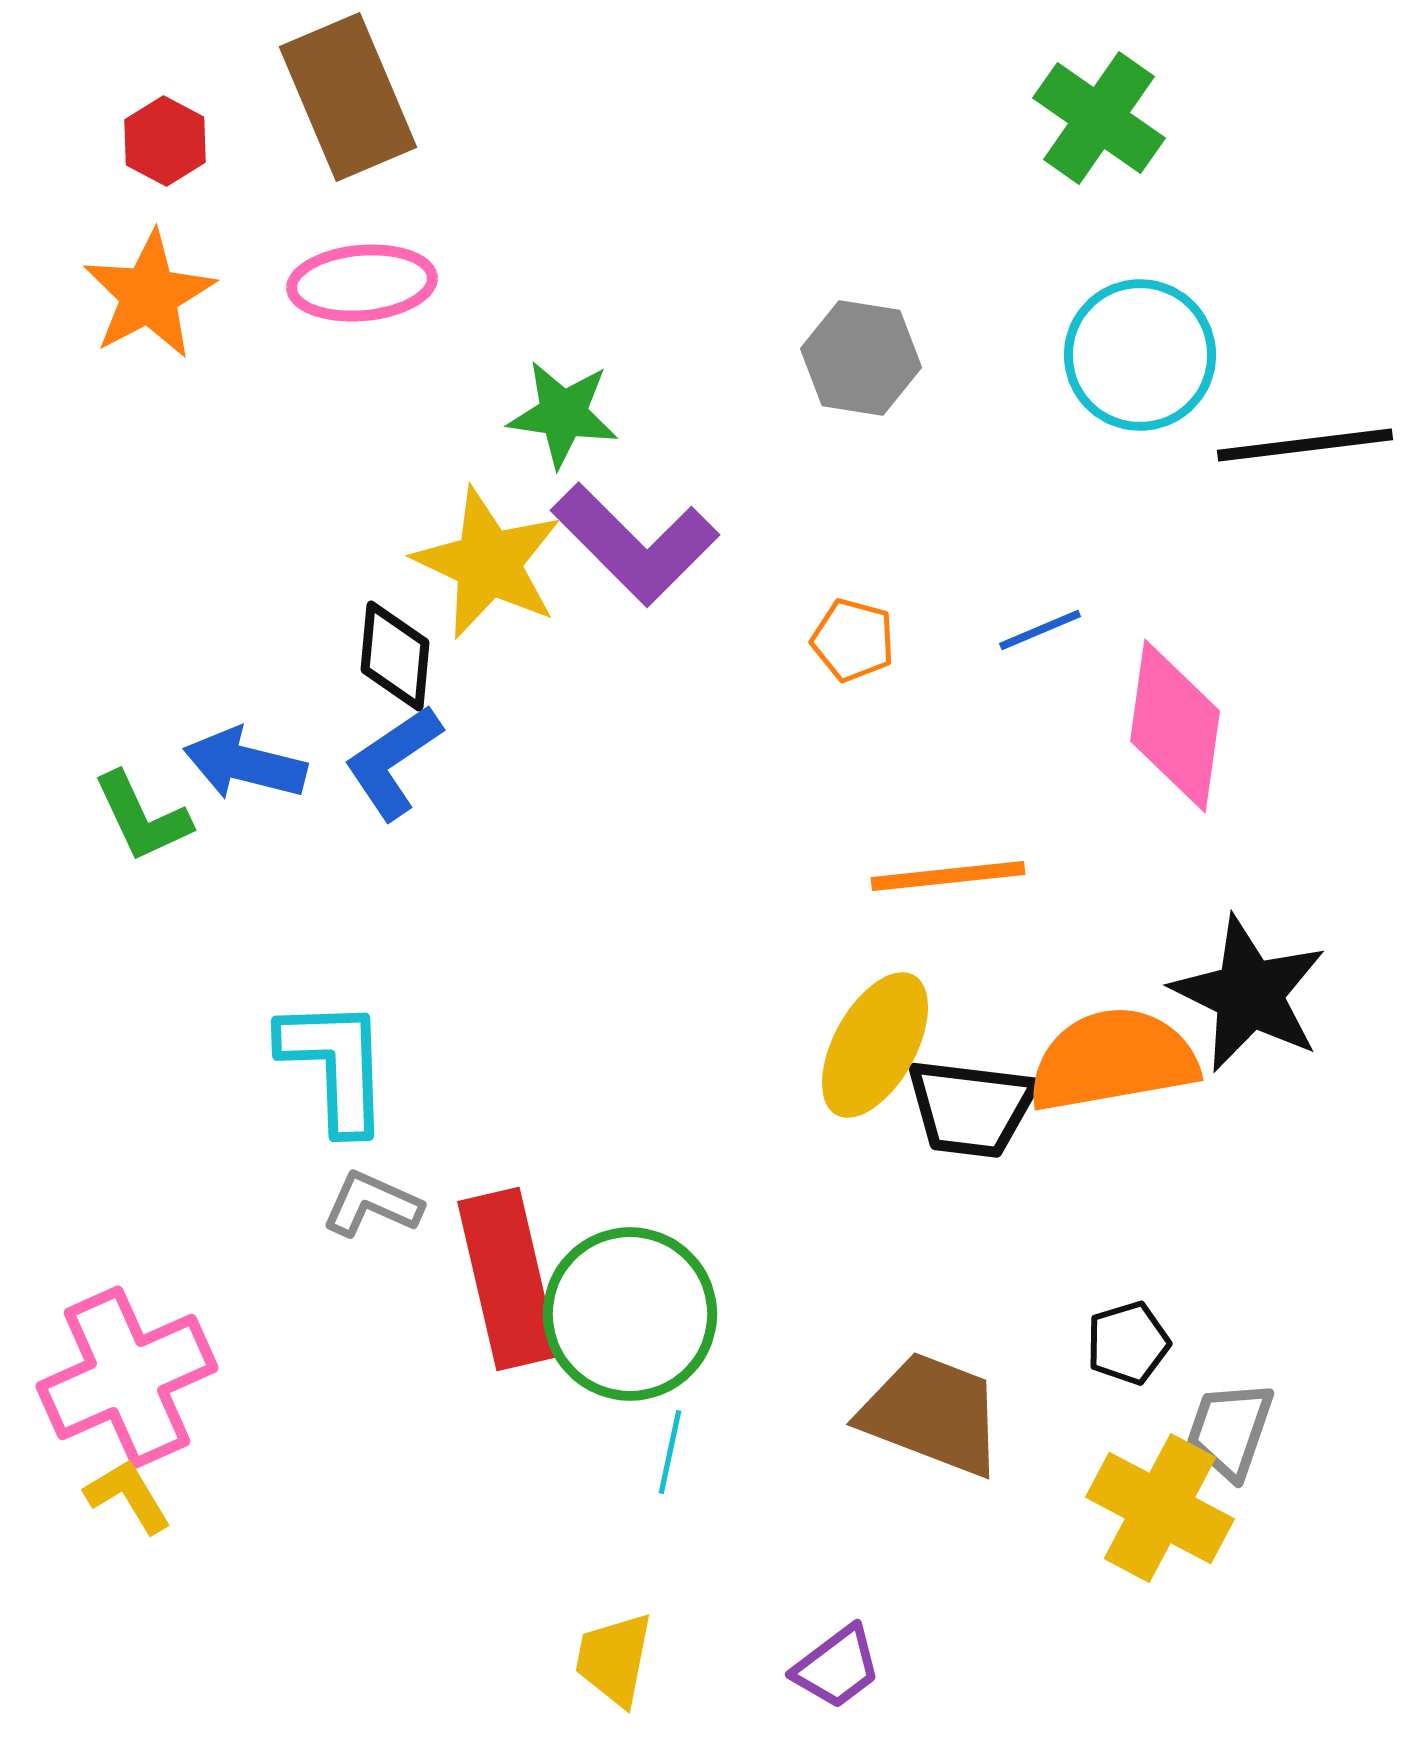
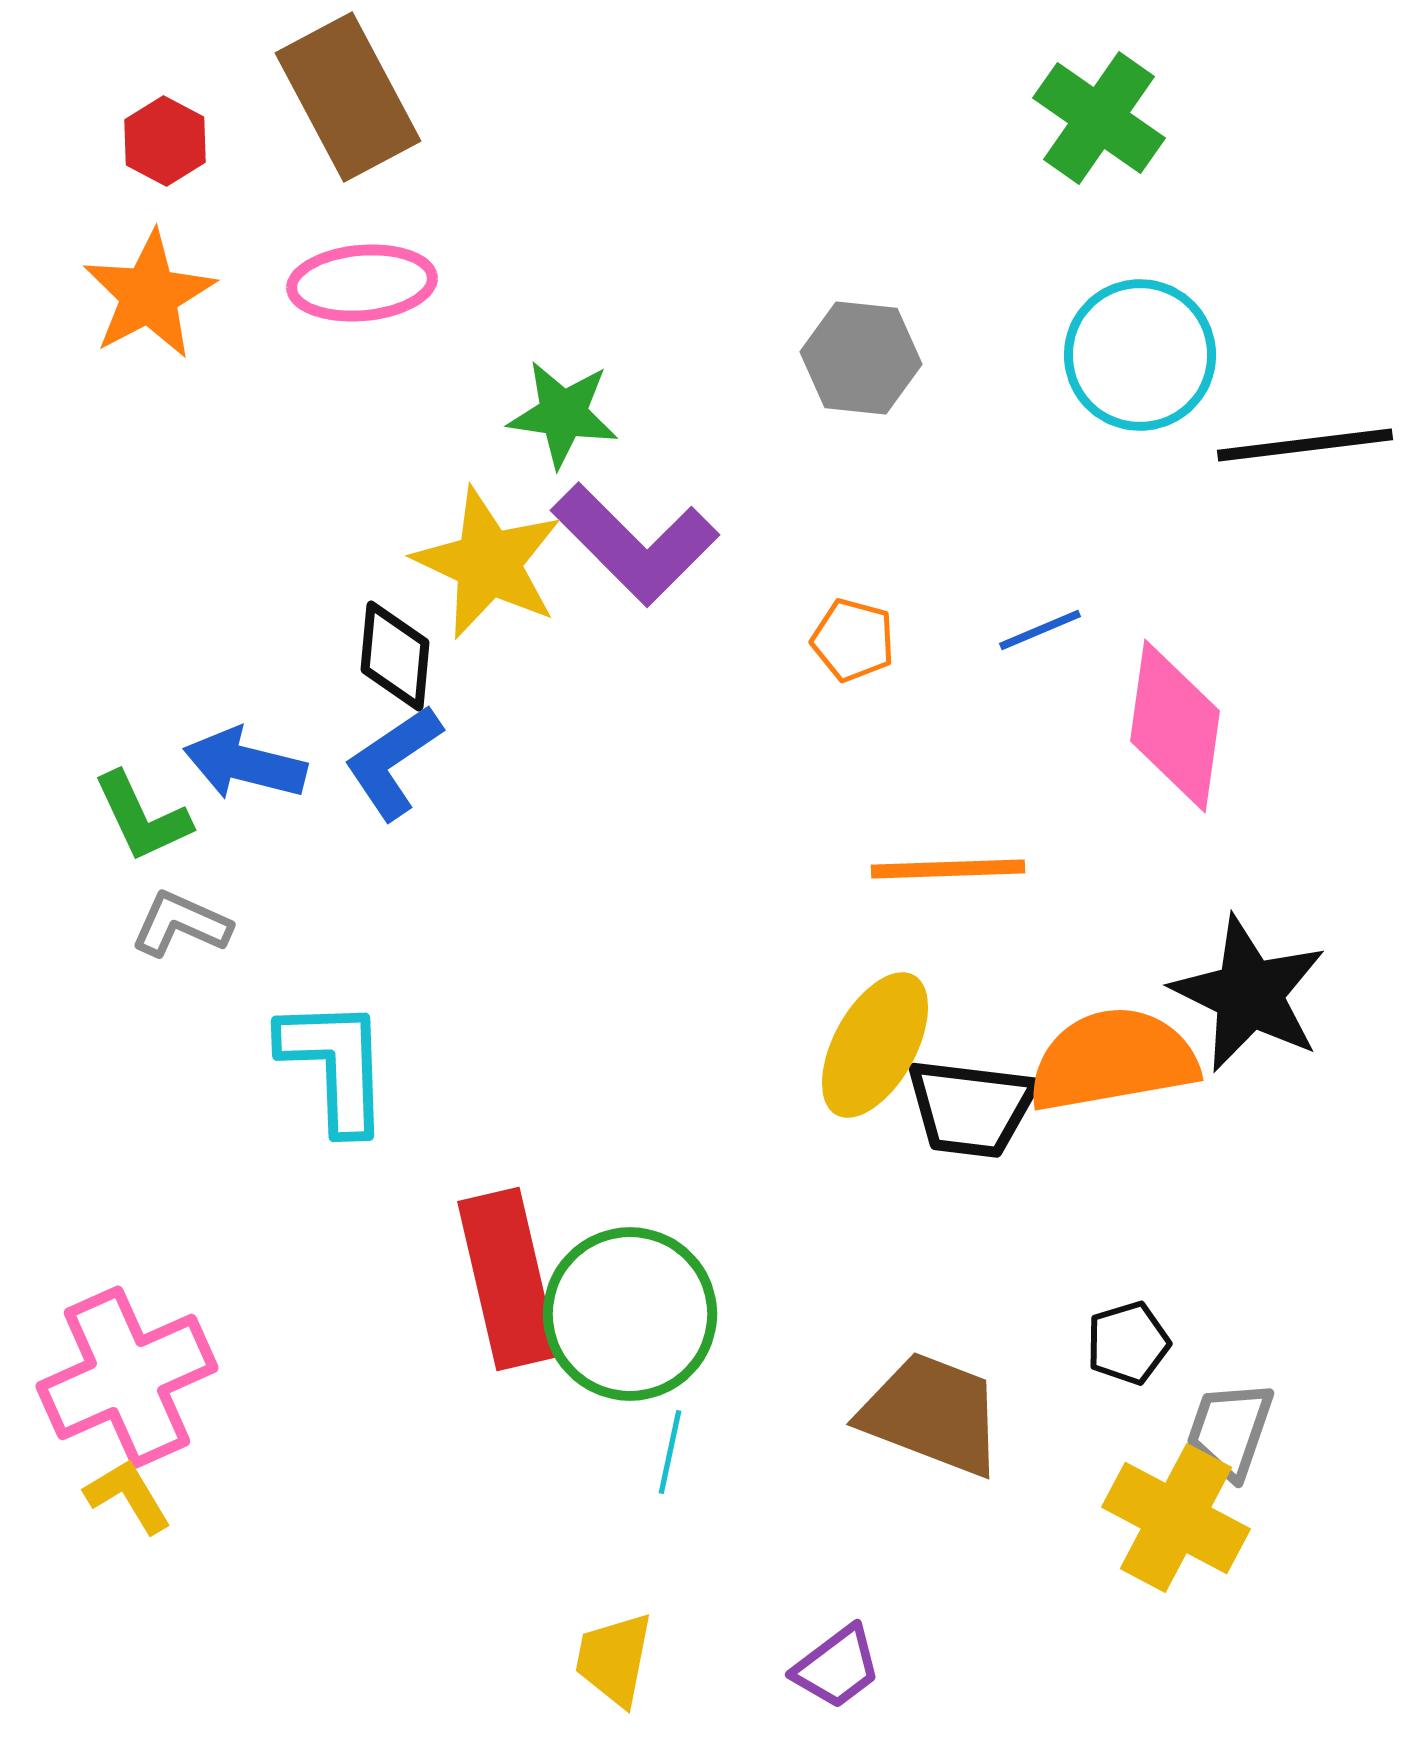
brown rectangle: rotated 5 degrees counterclockwise
gray hexagon: rotated 3 degrees counterclockwise
orange line: moved 7 px up; rotated 4 degrees clockwise
gray L-shape: moved 191 px left, 280 px up
yellow cross: moved 16 px right, 10 px down
